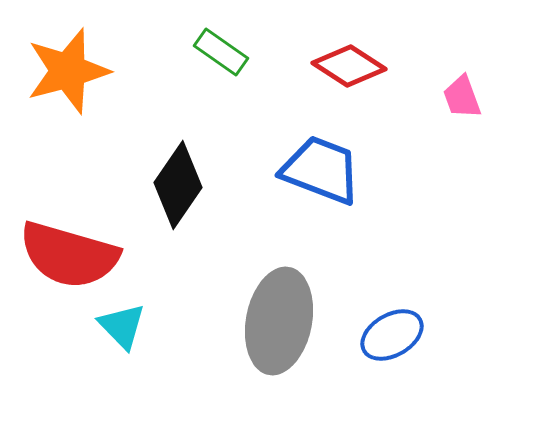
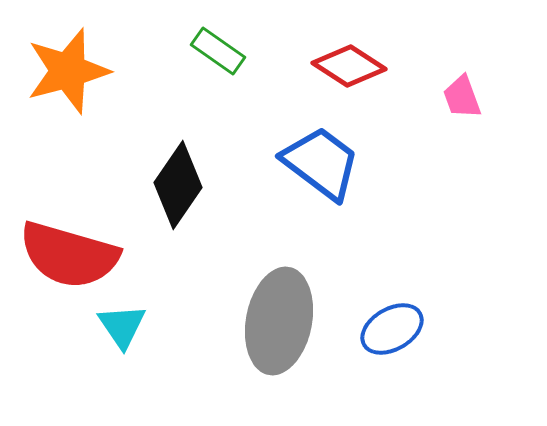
green rectangle: moved 3 px left, 1 px up
blue trapezoid: moved 7 px up; rotated 16 degrees clockwise
cyan triangle: rotated 10 degrees clockwise
blue ellipse: moved 6 px up
